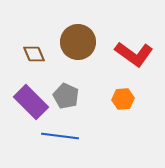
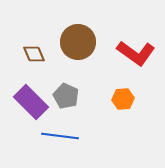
red L-shape: moved 2 px right, 1 px up
